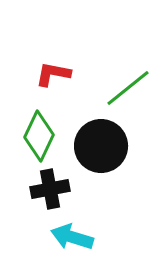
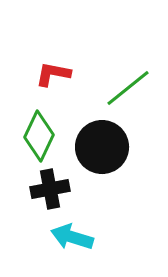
black circle: moved 1 px right, 1 px down
